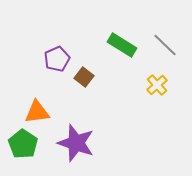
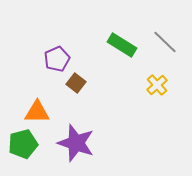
gray line: moved 3 px up
brown square: moved 8 px left, 6 px down
orange triangle: rotated 8 degrees clockwise
green pentagon: rotated 24 degrees clockwise
